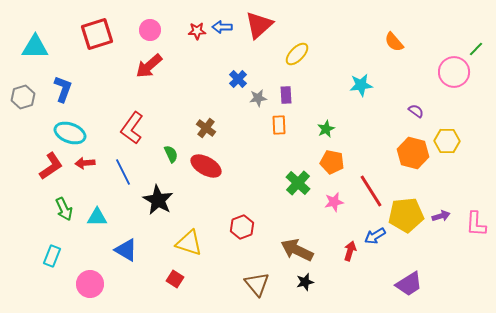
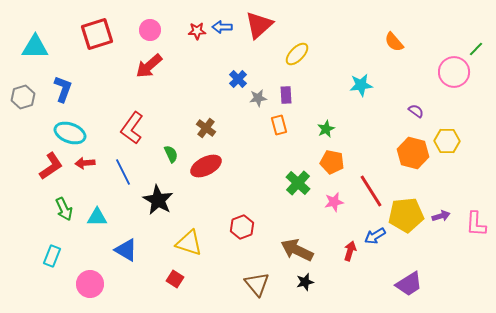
orange rectangle at (279, 125): rotated 12 degrees counterclockwise
red ellipse at (206, 166): rotated 56 degrees counterclockwise
